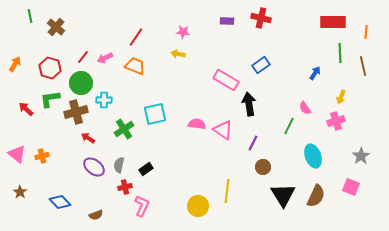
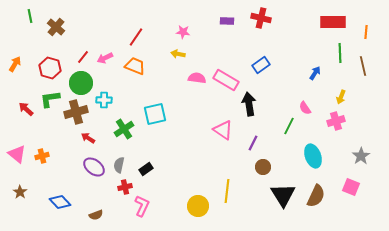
pink semicircle at (197, 124): moved 46 px up
